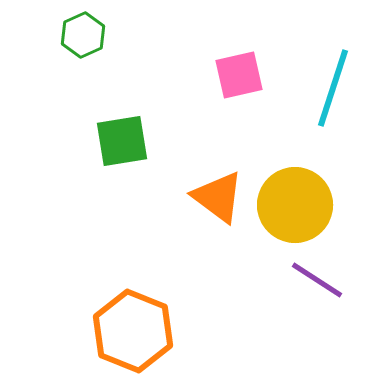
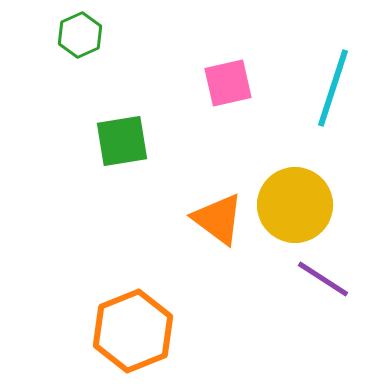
green hexagon: moved 3 px left
pink square: moved 11 px left, 8 px down
orange triangle: moved 22 px down
purple line: moved 6 px right, 1 px up
orange hexagon: rotated 16 degrees clockwise
